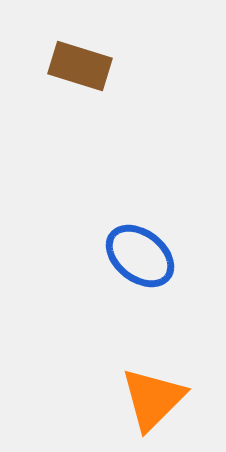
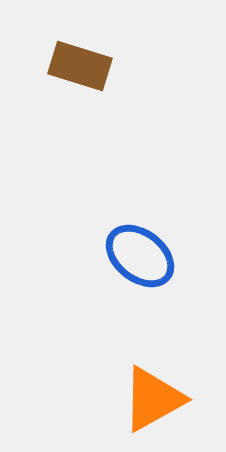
orange triangle: rotated 16 degrees clockwise
